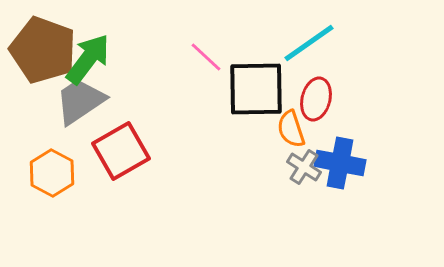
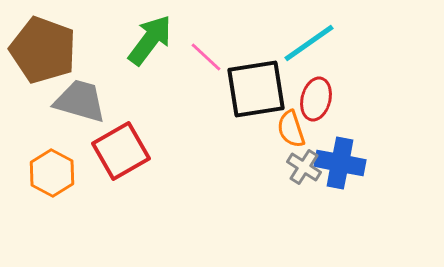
green arrow: moved 62 px right, 19 px up
black square: rotated 8 degrees counterclockwise
gray trapezoid: rotated 50 degrees clockwise
